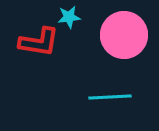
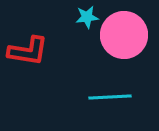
cyan star: moved 18 px right
red L-shape: moved 11 px left, 9 px down
